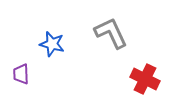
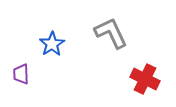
blue star: rotated 25 degrees clockwise
